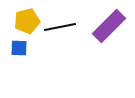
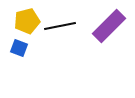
black line: moved 1 px up
blue square: rotated 18 degrees clockwise
